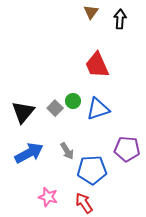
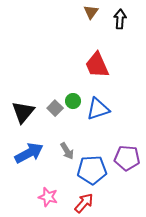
purple pentagon: moved 9 px down
red arrow: rotated 75 degrees clockwise
